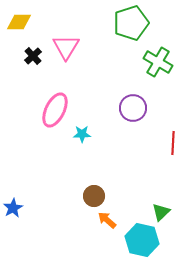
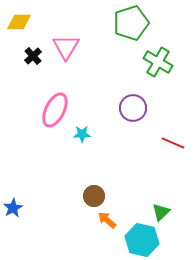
red line: rotated 70 degrees counterclockwise
